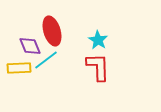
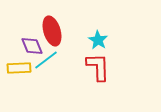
purple diamond: moved 2 px right
